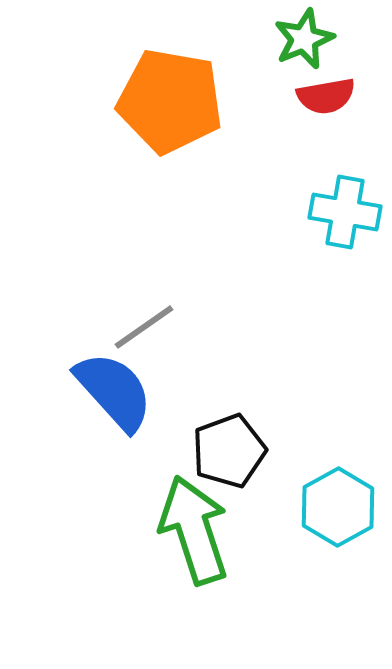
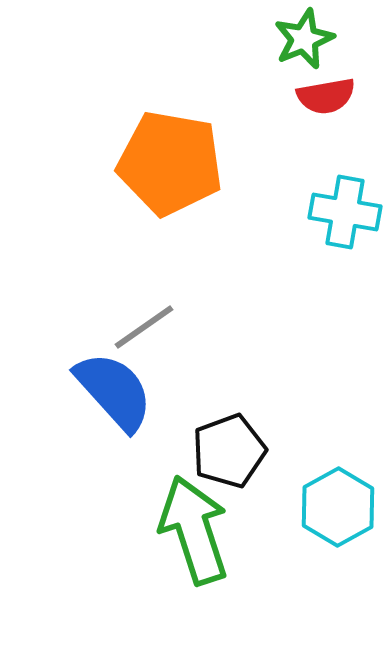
orange pentagon: moved 62 px down
